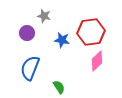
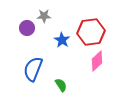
gray star: rotated 16 degrees counterclockwise
purple circle: moved 5 px up
blue star: rotated 21 degrees clockwise
blue semicircle: moved 3 px right, 1 px down
green semicircle: moved 2 px right, 2 px up
